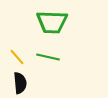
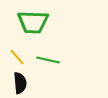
green trapezoid: moved 19 px left
green line: moved 3 px down
